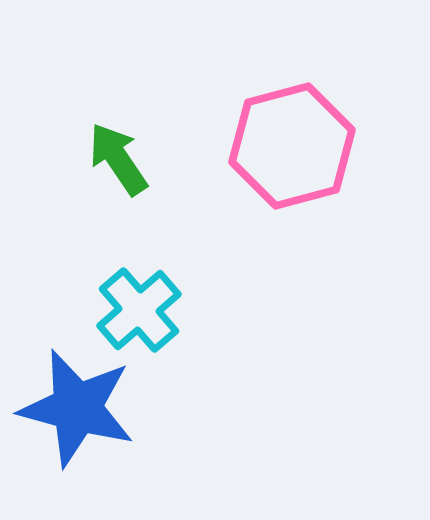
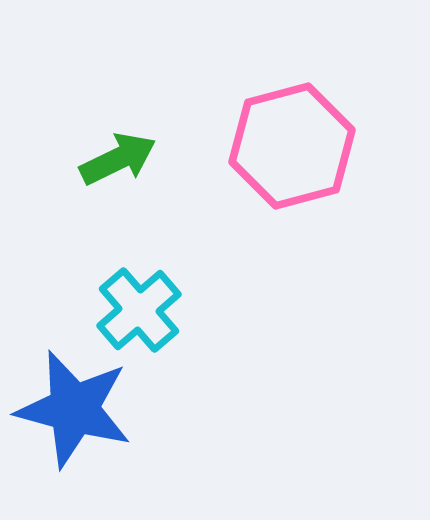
green arrow: rotated 98 degrees clockwise
blue star: moved 3 px left, 1 px down
